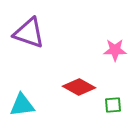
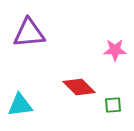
purple triangle: rotated 24 degrees counterclockwise
red diamond: rotated 16 degrees clockwise
cyan triangle: moved 2 px left
